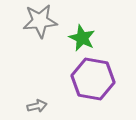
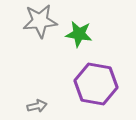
green star: moved 3 px left, 4 px up; rotated 16 degrees counterclockwise
purple hexagon: moved 3 px right, 5 px down
